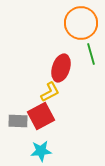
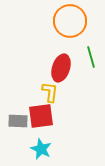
orange circle: moved 11 px left, 2 px up
green line: moved 3 px down
yellow L-shape: rotated 55 degrees counterclockwise
red square: rotated 20 degrees clockwise
cyan star: moved 2 px up; rotated 30 degrees clockwise
